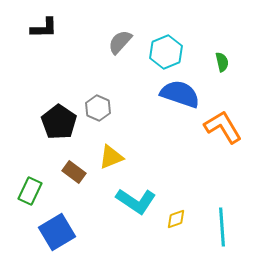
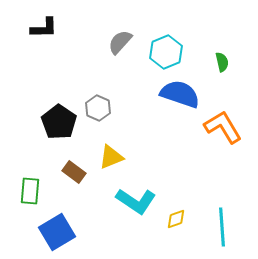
green rectangle: rotated 20 degrees counterclockwise
